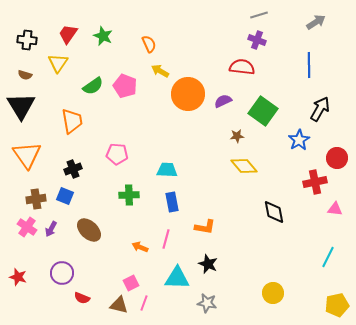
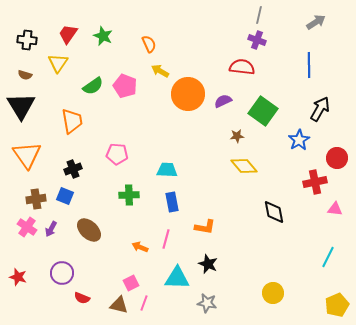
gray line at (259, 15): rotated 60 degrees counterclockwise
yellow pentagon at (337, 305): rotated 10 degrees counterclockwise
